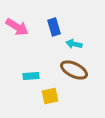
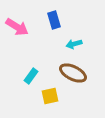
blue rectangle: moved 7 px up
cyan arrow: rotated 28 degrees counterclockwise
brown ellipse: moved 1 px left, 3 px down
cyan rectangle: rotated 49 degrees counterclockwise
